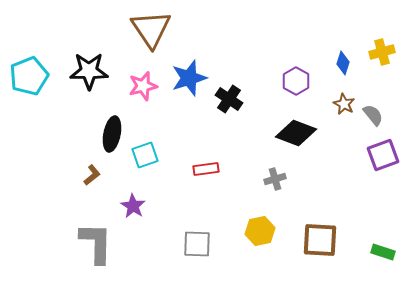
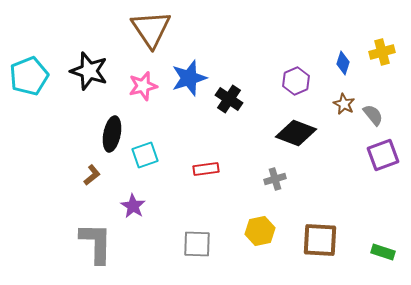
black star: rotated 18 degrees clockwise
purple hexagon: rotated 8 degrees clockwise
